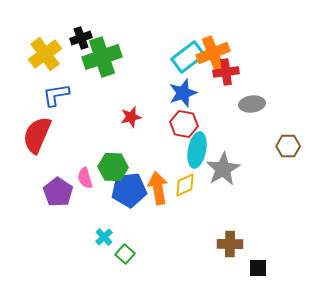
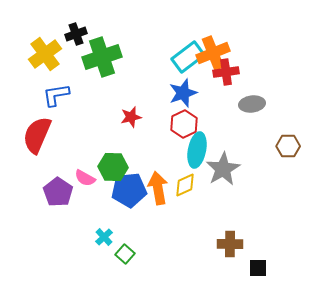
black cross: moved 5 px left, 4 px up
red hexagon: rotated 24 degrees clockwise
pink semicircle: rotated 45 degrees counterclockwise
